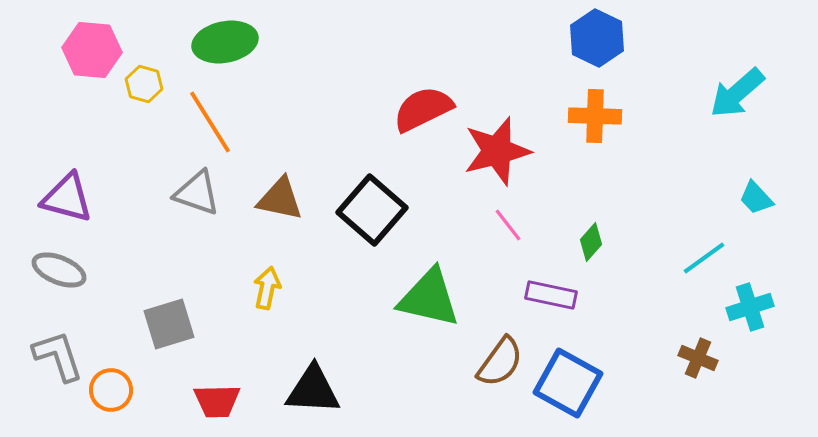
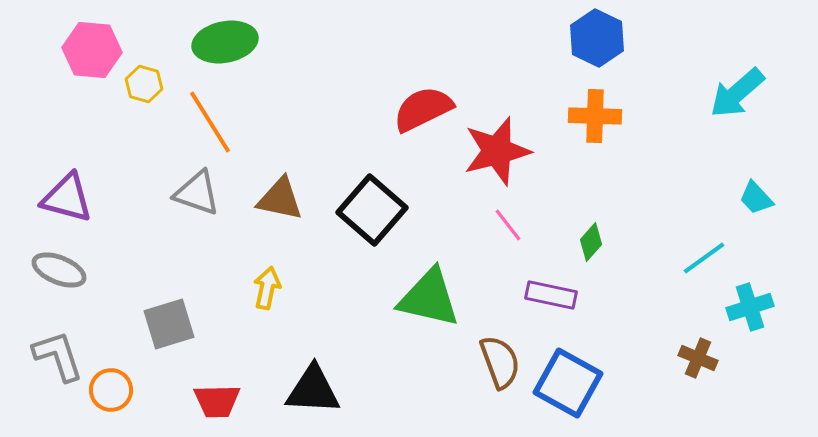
brown semicircle: rotated 56 degrees counterclockwise
